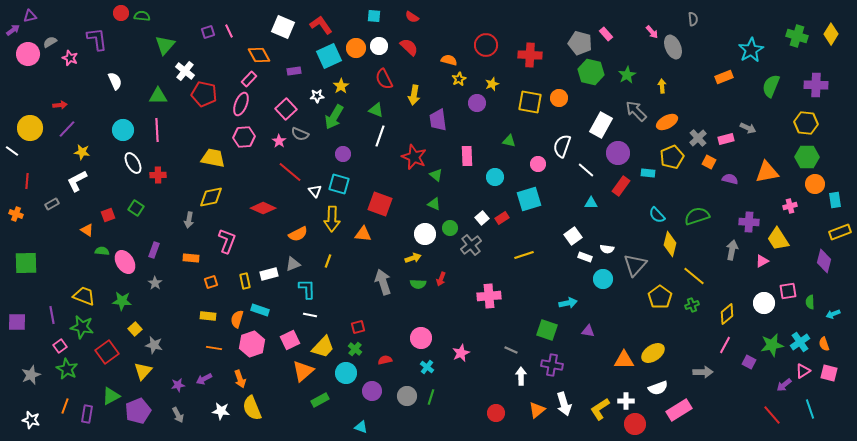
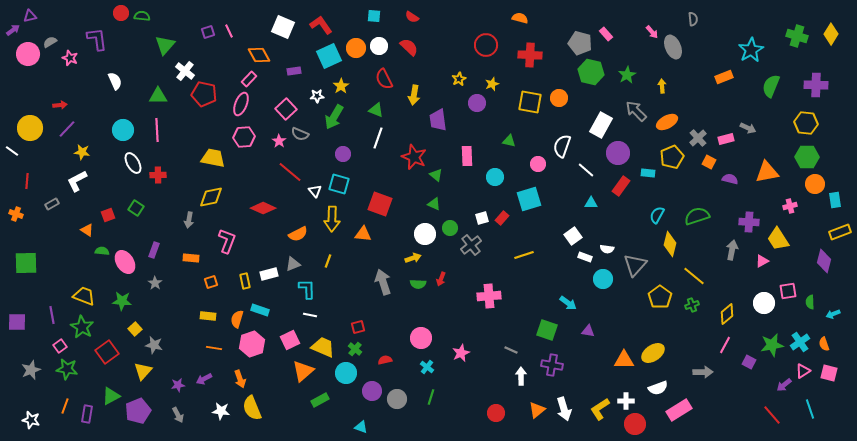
orange semicircle at (449, 60): moved 71 px right, 42 px up
white line at (380, 136): moved 2 px left, 2 px down
cyan semicircle at (657, 215): rotated 72 degrees clockwise
white square at (482, 218): rotated 24 degrees clockwise
red rectangle at (502, 218): rotated 16 degrees counterclockwise
cyan arrow at (568, 303): rotated 48 degrees clockwise
green star at (82, 327): rotated 20 degrees clockwise
yellow trapezoid at (323, 347): rotated 110 degrees counterclockwise
green star at (67, 369): rotated 20 degrees counterclockwise
gray star at (31, 375): moved 5 px up
gray circle at (407, 396): moved 10 px left, 3 px down
white arrow at (564, 404): moved 5 px down
